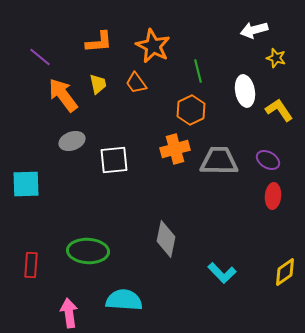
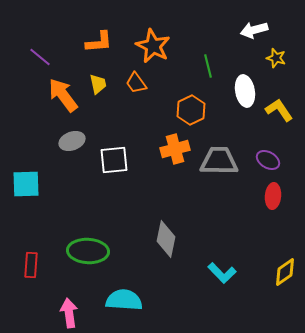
green line: moved 10 px right, 5 px up
